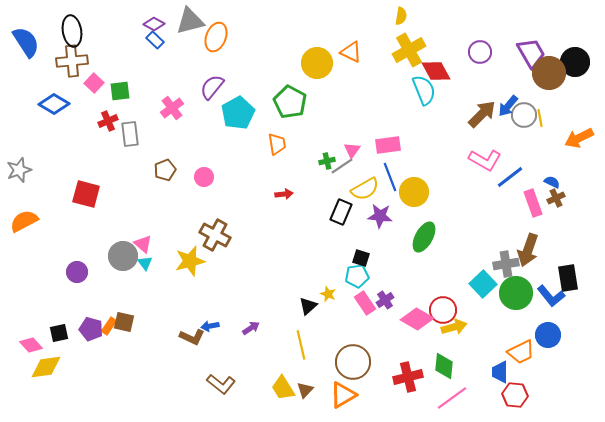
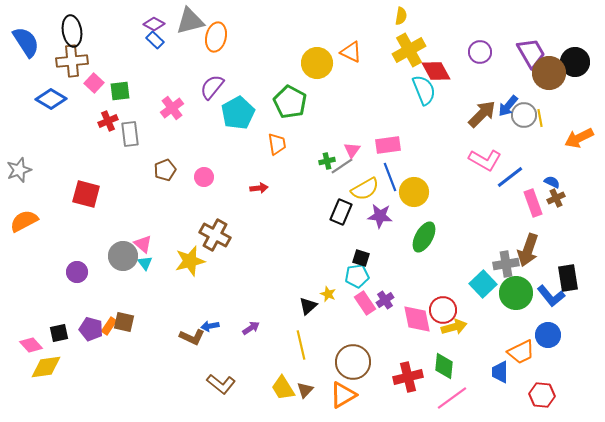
orange ellipse at (216, 37): rotated 8 degrees counterclockwise
blue diamond at (54, 104): moved 3 px left, 5 px up
red arrow at (284, 194): moved 25 px left, 6 px up
pink diamond at (417, 319): rotated 48 degrees clockwise
red hexagon at (515, 395): moved 27 px right
